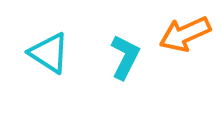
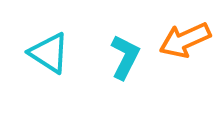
orange arrow: moved 6 px down
